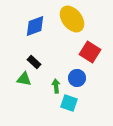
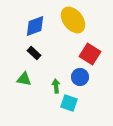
yellow ellipse: moved 1 px right, 1 px down
red square: moved 2 px down
black rectangle: moved 9 px up
blue circle: moved 3 px right, 1 px up
